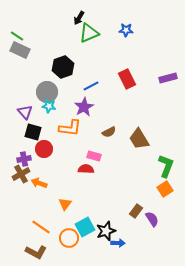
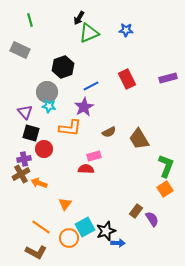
green line: moved 13 px right, 16 px up; rotated 40 degrees clockwise
black square: moved 2 px left, 1 px down
pink rectangle: rotated 32 degrees counterclockwise
